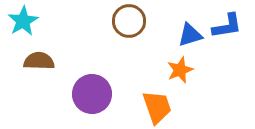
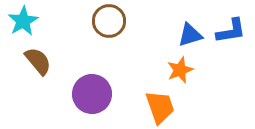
brown circle: moved 20 px left
blue L-shape: moved 4 px right, 5 px down
brown semicircle: moved 1 px left; rotated 48 degrees clockwise
orange trapezoid: moved 3 px right
